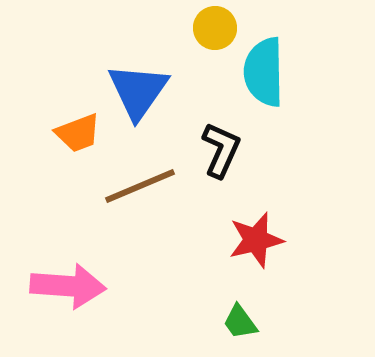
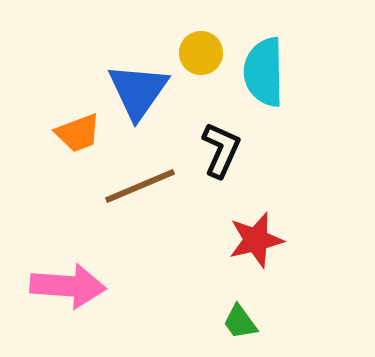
yellow circle: moved 14 px left, 25 px down
